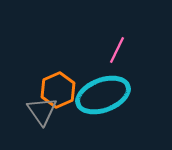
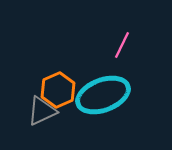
pink line: moved 5 px right, 5 px up
gray triangle: rotated 40 degrees clockwise
